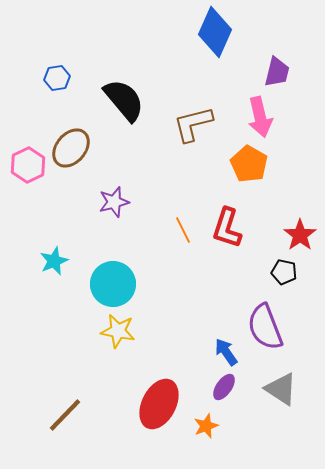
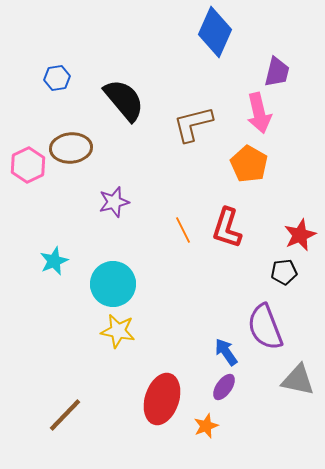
pink arrow: moved 1 px left, 4 px up
brown ellipse: rotated 45 degrees clockwise
red star: rotated 12 degrees clockwise
black pentagon: rotated 20 degrees counterclockwise
gray triangle: moved 17 px right, 9 px up; rotated 21 degrees counterclockwise
red ellipse: moved 3 px right, 5 px up; rotated 9 degrees counterclockwise
